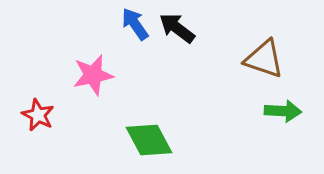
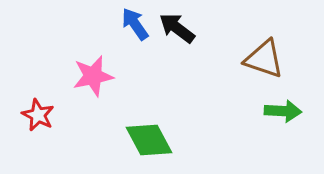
pink star: moved 1 px down
